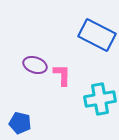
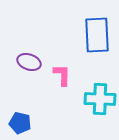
blue rectangle: rotated 60 degrees clockwise
purple ellipse: moved 6 px left, 3 px up
cyan cross: rotated 12 degrees clockwise
